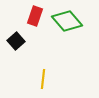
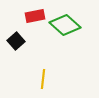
red rectangle: rotated 60 degrees clockwise
green diamond: moved 2 px left, 4 px down; rotated 8 degrees counterclockwise
